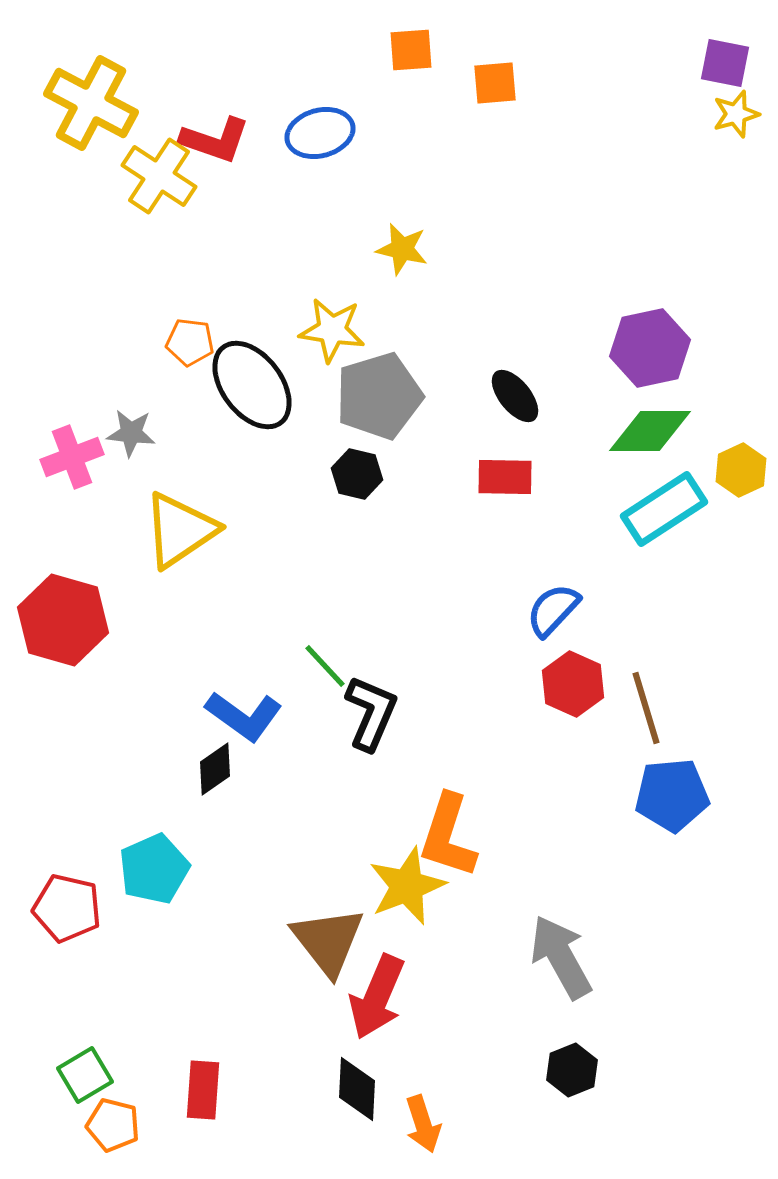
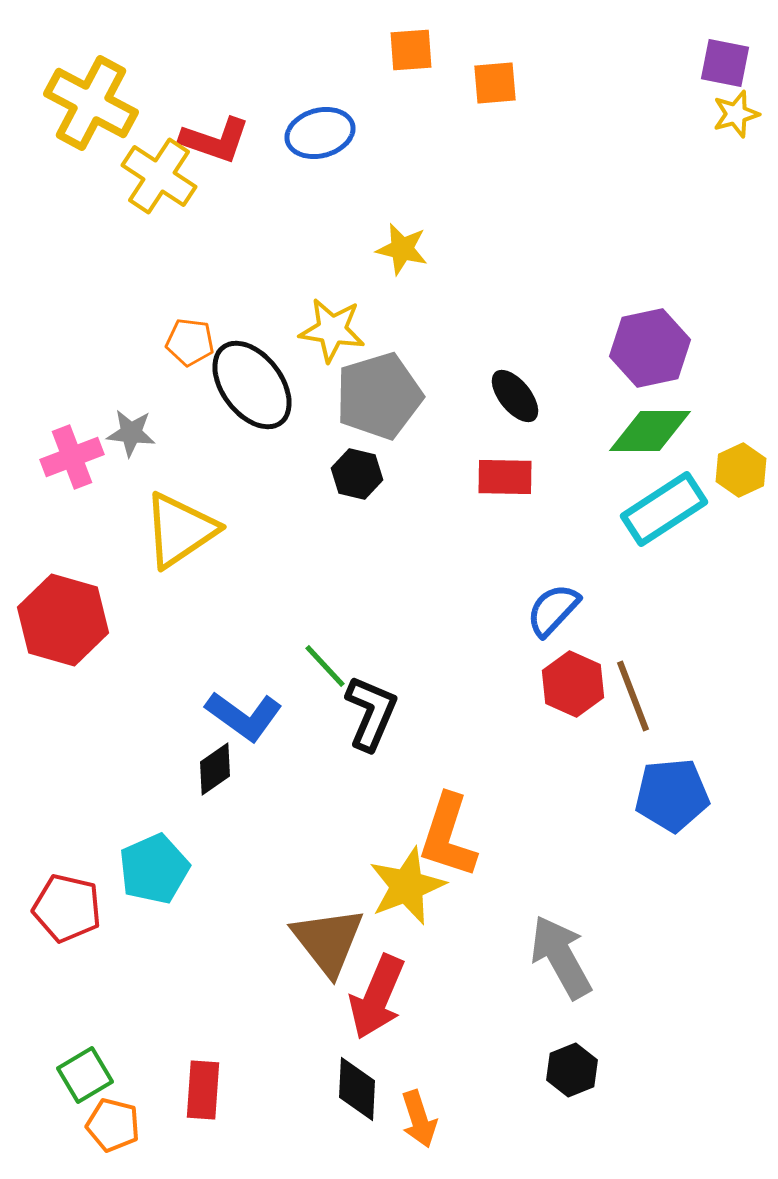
brown line at (646, 708): moved 13 px left, 12 px up; rotated 4 degrees counterclockwise
orange arrow at (423, 1124): moved 4 px left, 5 px up
